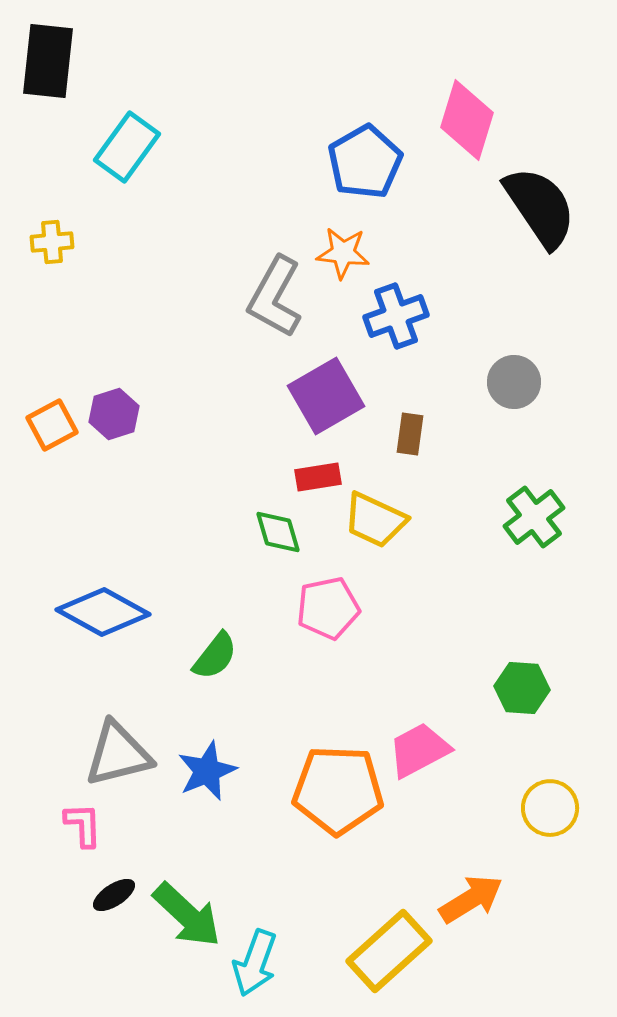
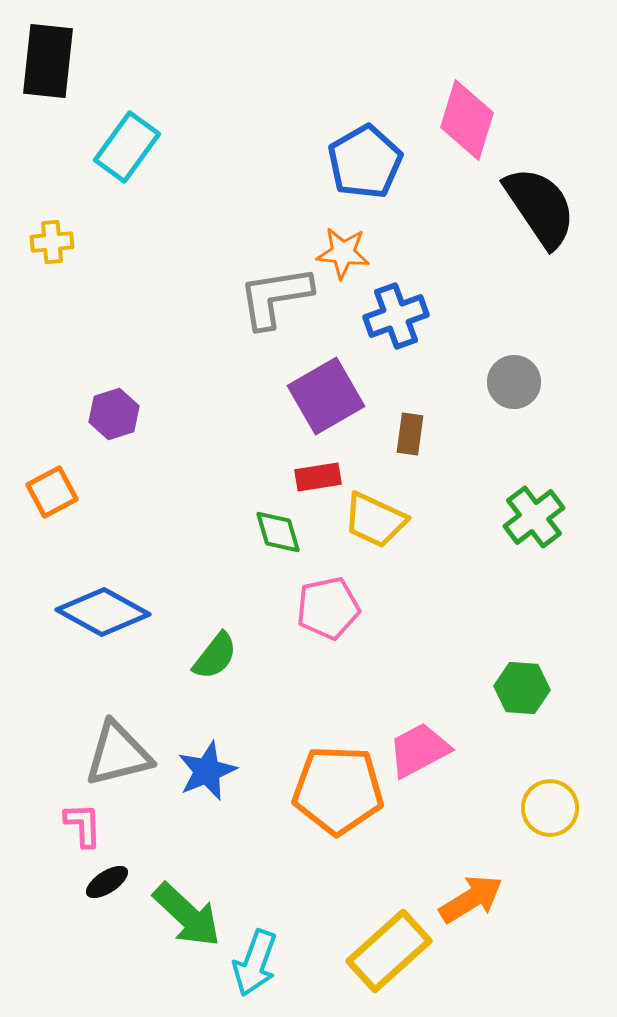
gray L-shape: rotated 52 degrees clockwise
orange square: moved 67 px down
black ellipse: moved 7 px left, 13 px up
